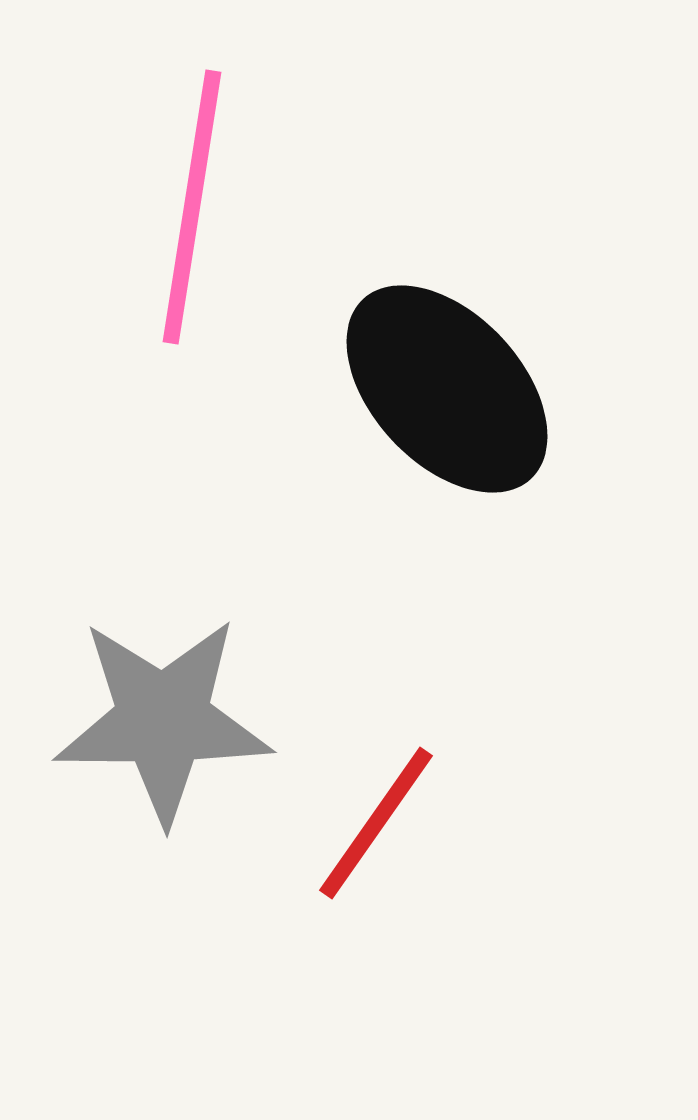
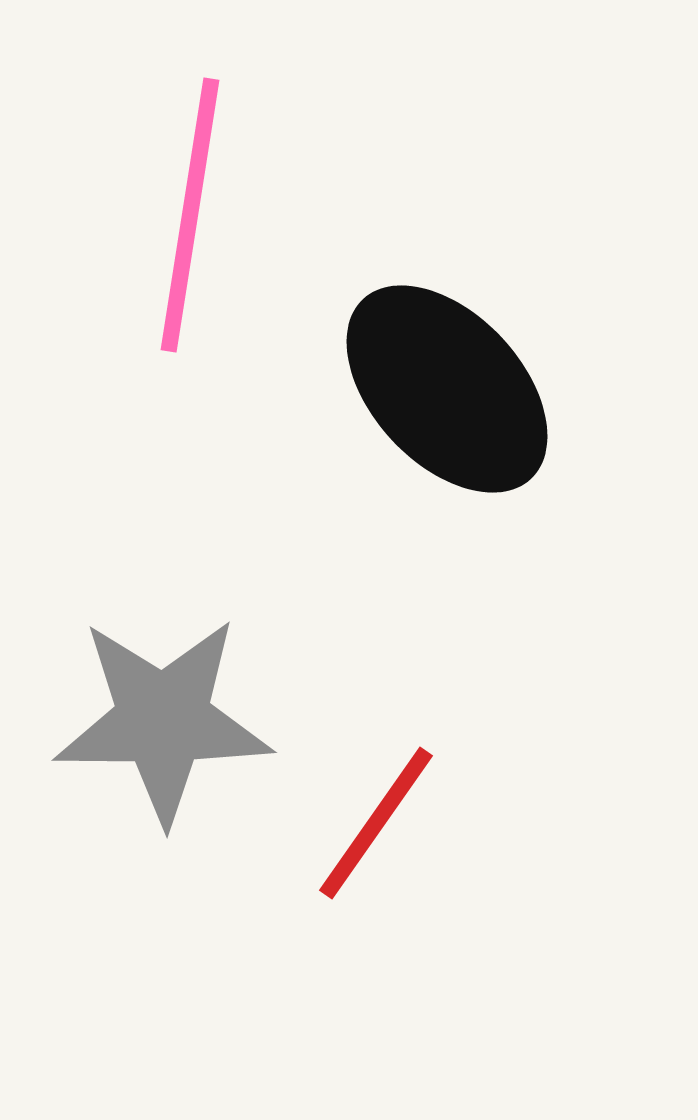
pink line: moved 2 px left, 8 px down
